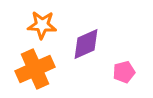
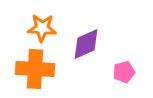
orange star: moved 3 px down
orange cross: rotated 27 degrees clockwise
